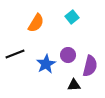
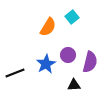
orange semicircle: moved 12 px right, 4 px down
black line: moved 19 px down
purple semicircle: moved 4 px up
